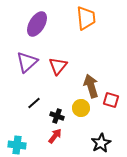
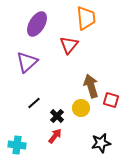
red triangle: moved 11 px right, 21 px up
black cross: rotated 24 degrees clockwise
black star: rotated 18 degrees clockwise
